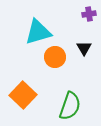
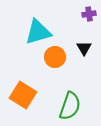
orange square: rotated 12 degrees counterclockwise
